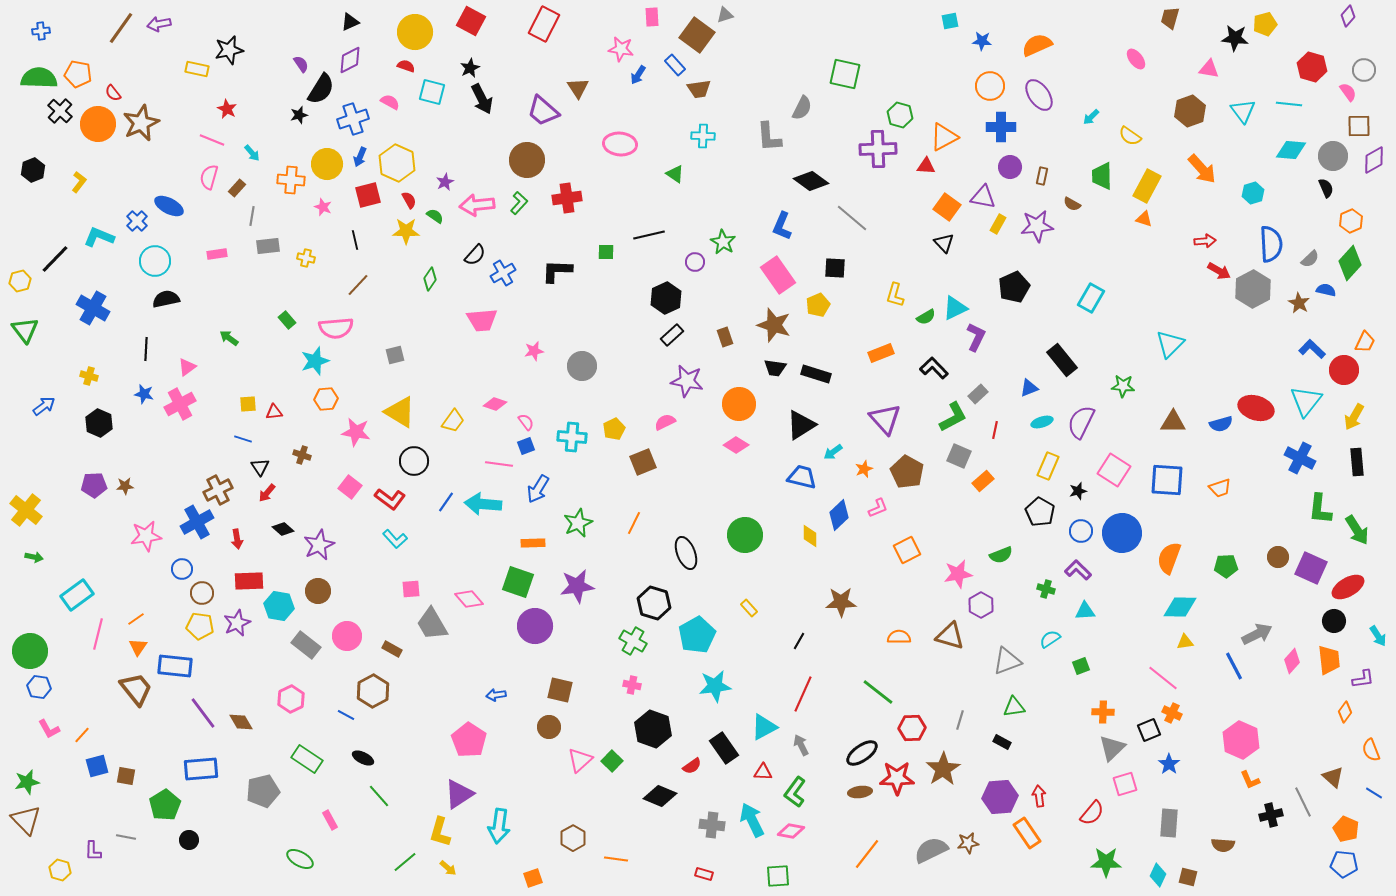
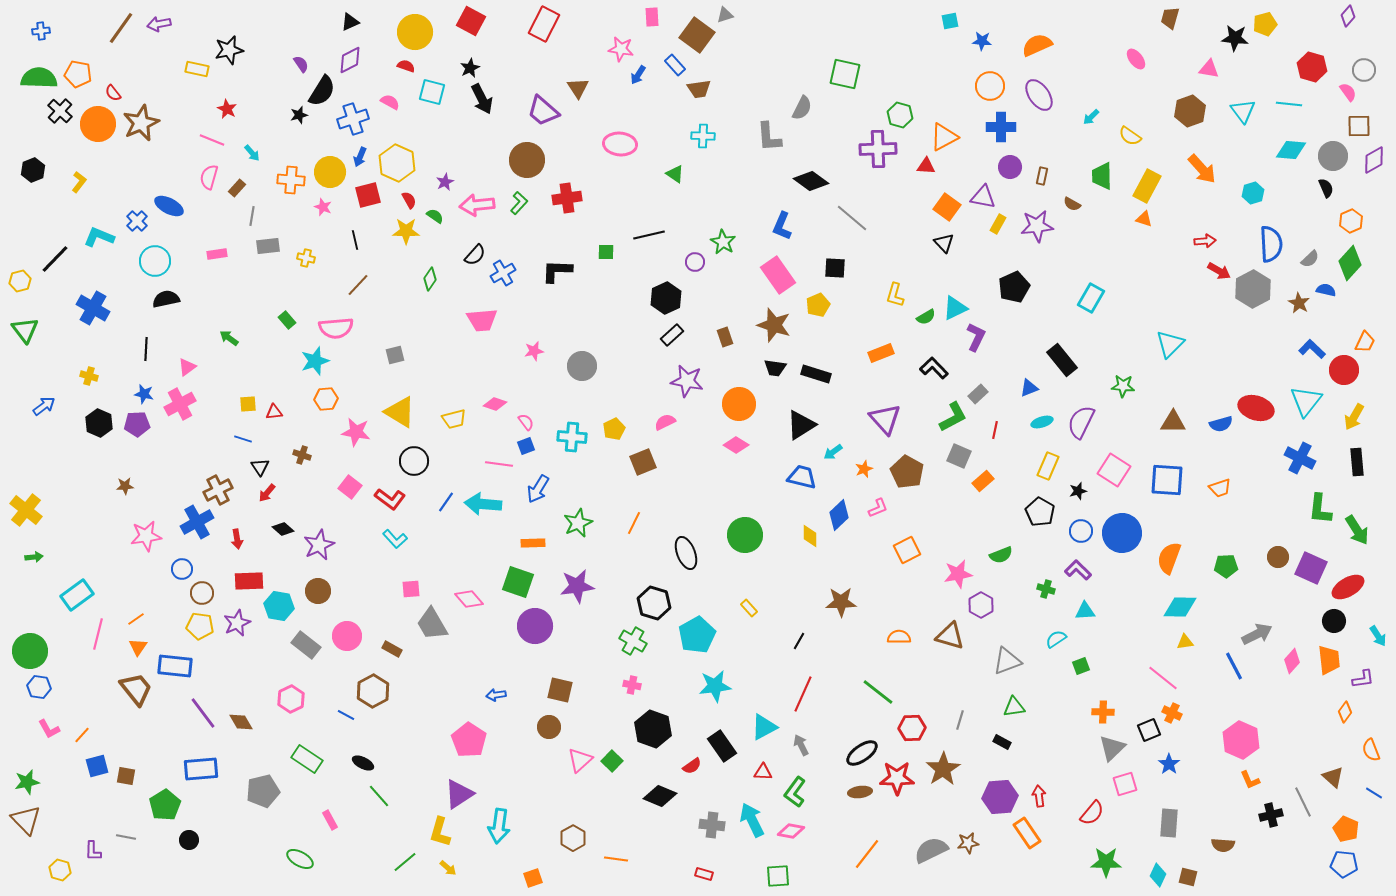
black semicircle at (321, 89): moved 1 px right, 2 px down
yellow circle at (327, 164): moved 3 px right, 8 px down
yellow trapezoid at (453, 421): moved 1 px right, 2 px up; rotated 40 degrees clockwise
purple pentagon at (94, 485): moved 43 px right, 61 px up
green arrow at (34, 557): rotated 18 degrees counterclockwise
cyan semicircle at (1050, 639): moved 6 px right
black rectangle at (724, 748): moved 2 px left, 2 px up
black ellipse at (363, 758): moved 5 px down
